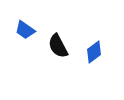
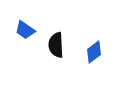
black semicircle: moved 2 px left, 1 px up; rotated 25 degrees clockwise
